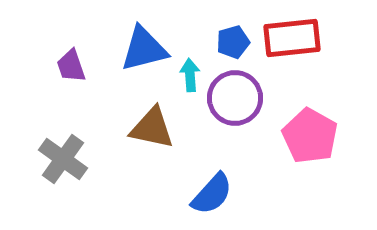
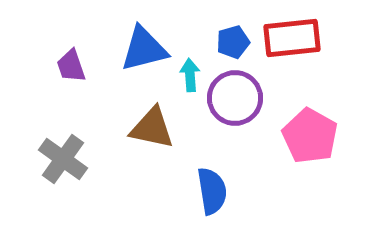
blue semicircle: moved 3 px up; rotated 51 degrees counterclockwise
